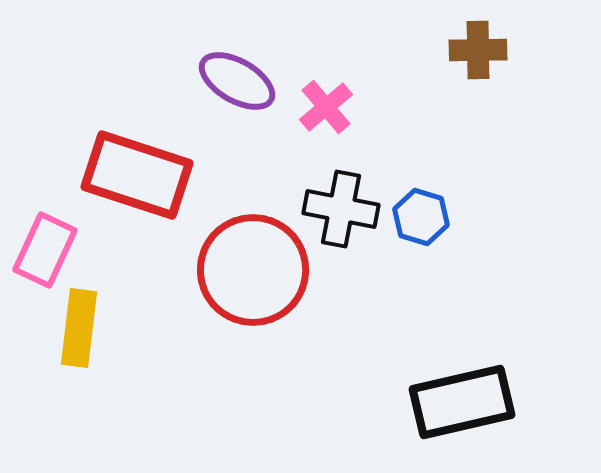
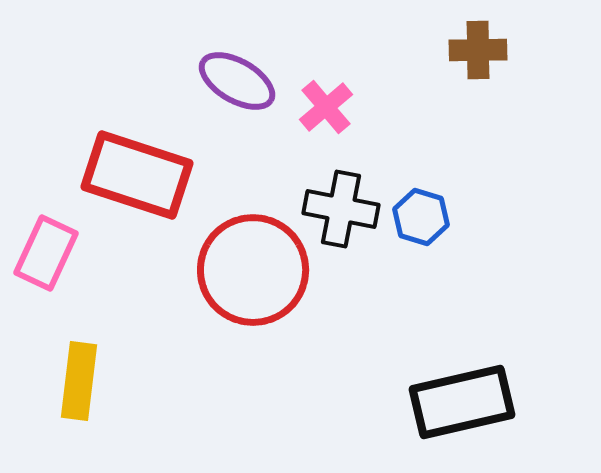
pink rectangle: moved 1 px right, 3 px down
yellow rectangle: moved 53 px down
